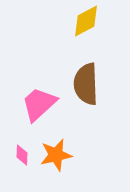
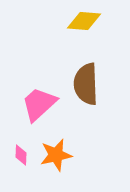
yellow diamond: moved 2 px left; rotated 32 degrees clockwise
pink diamond: moved 1 px left
